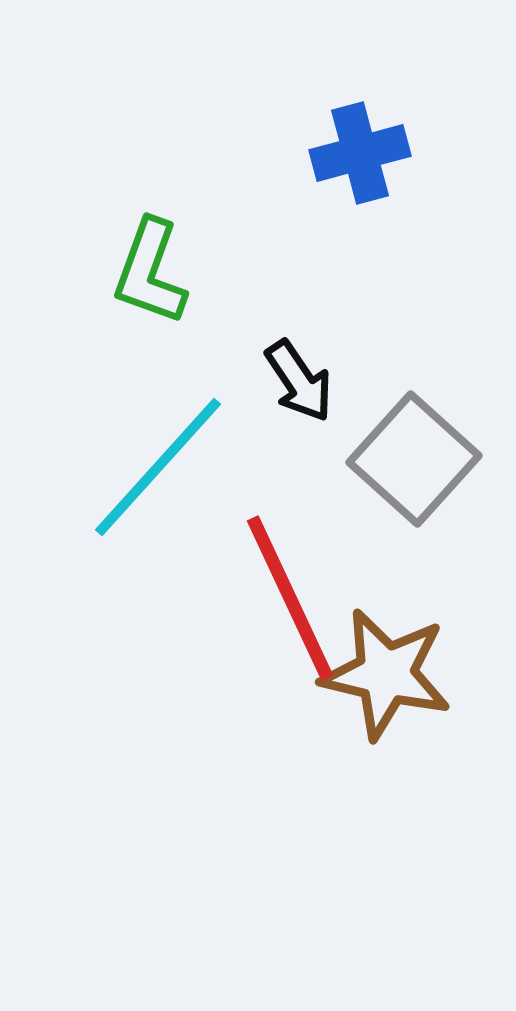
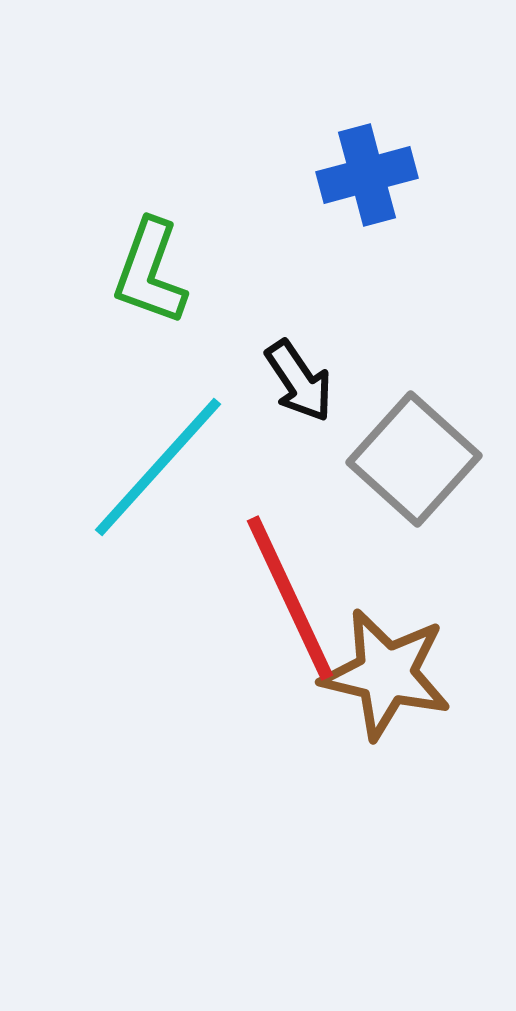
blue cross: moved 7 px right, 22 px down
